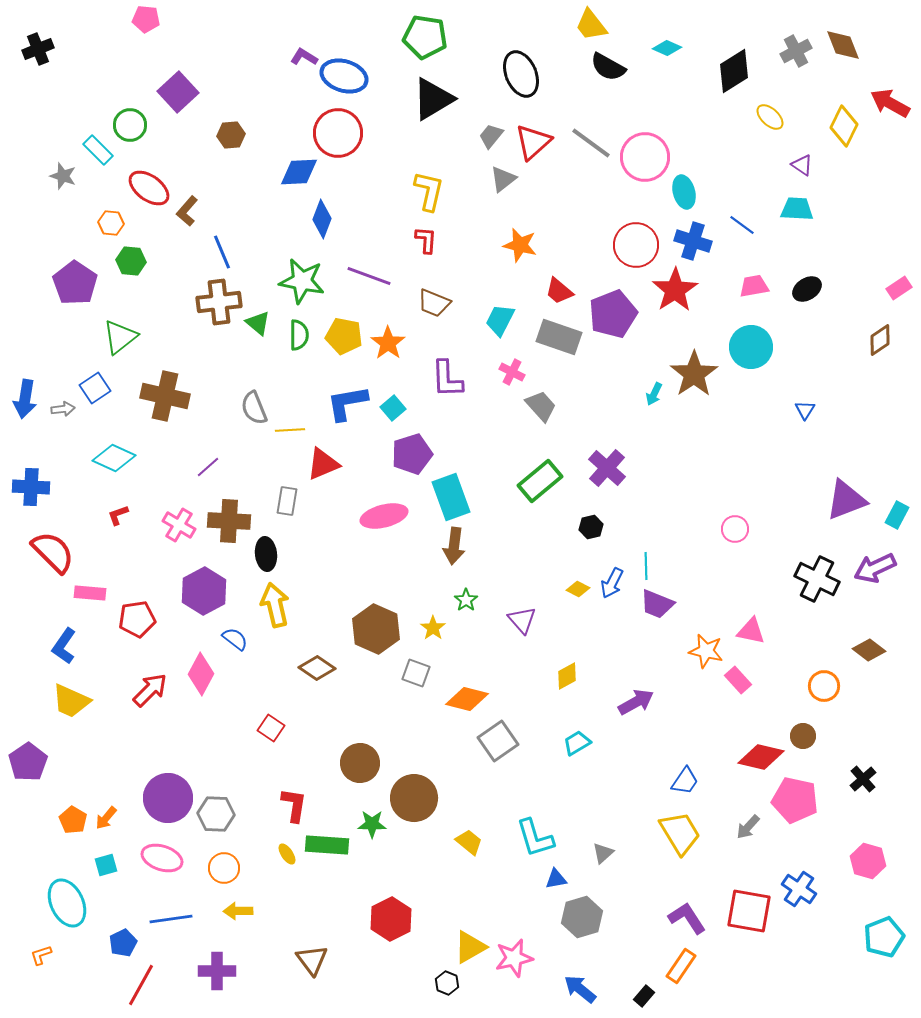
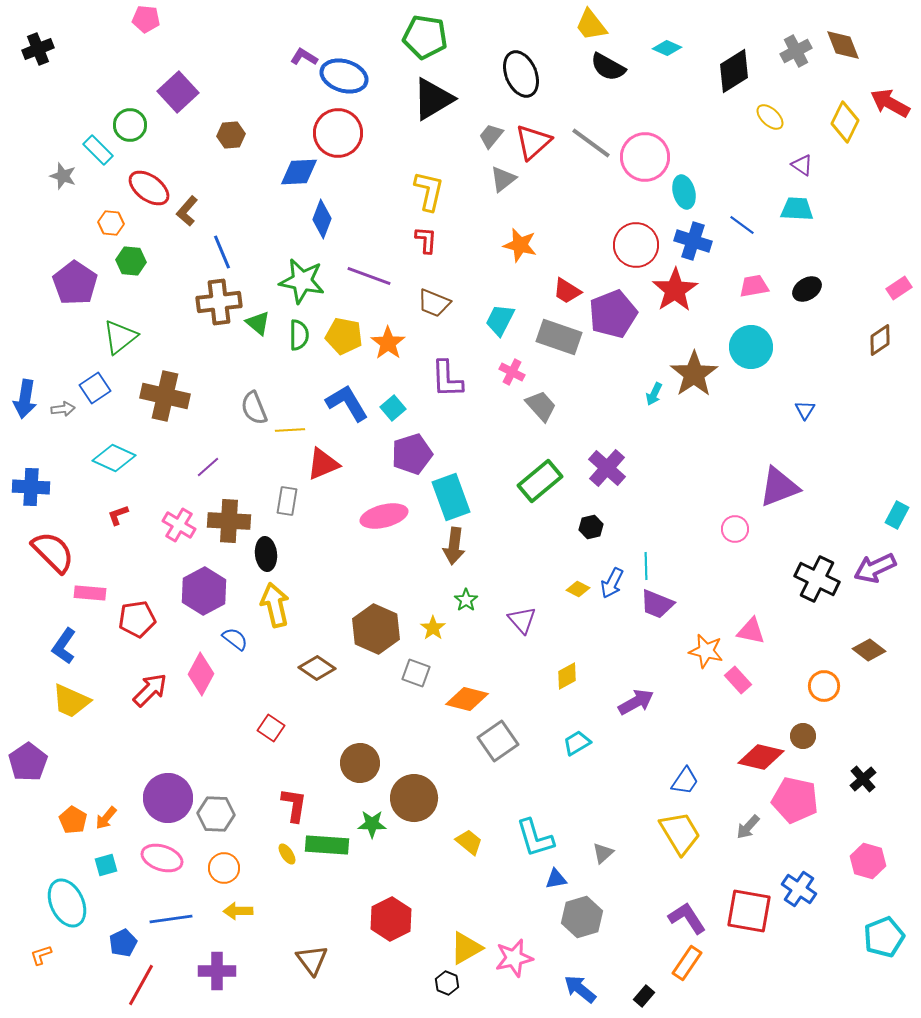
yellow diamond at (844, 126): moved 1 px right, 4 px up
red trapezoid at (559, 291): moved 8 px right; rotated 8 degrees counterclockwise
blue L-shape at (347, 403): rotated 69 degrees clockwise
purple triangle at (846, 500): moved 67 px left, 13 px up
yellow triangle at (470, 947): moved 4 px left, 1 px down
orange rectangle at (681, 966): moved 6 px right, 3 px up
